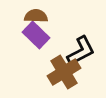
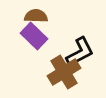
purple rectangle: moved 2 px left, 1 px down
black L-shape: moved 1 px left, 1 px down
